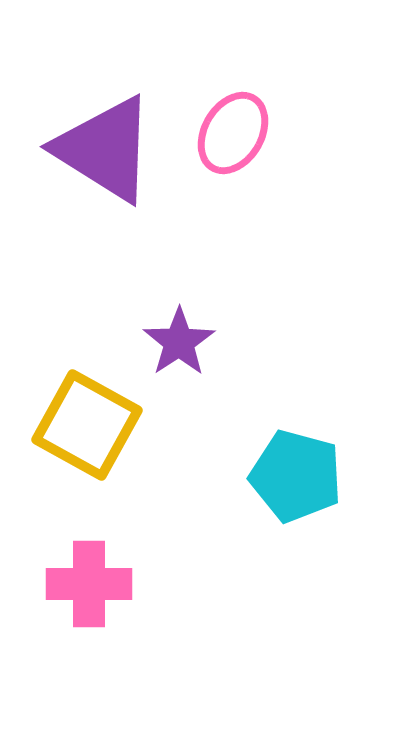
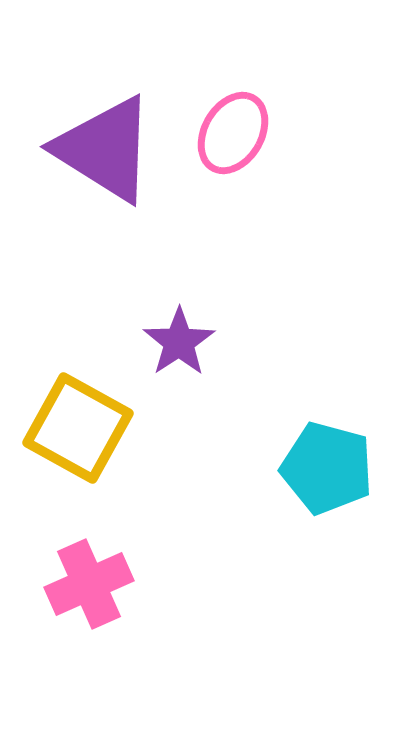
yellow square: moved 9 px left, 3 px down
cyan pentagon: moved 31 px right, 8 px up
pink cross: rotated 24 degrees counterclockwise
